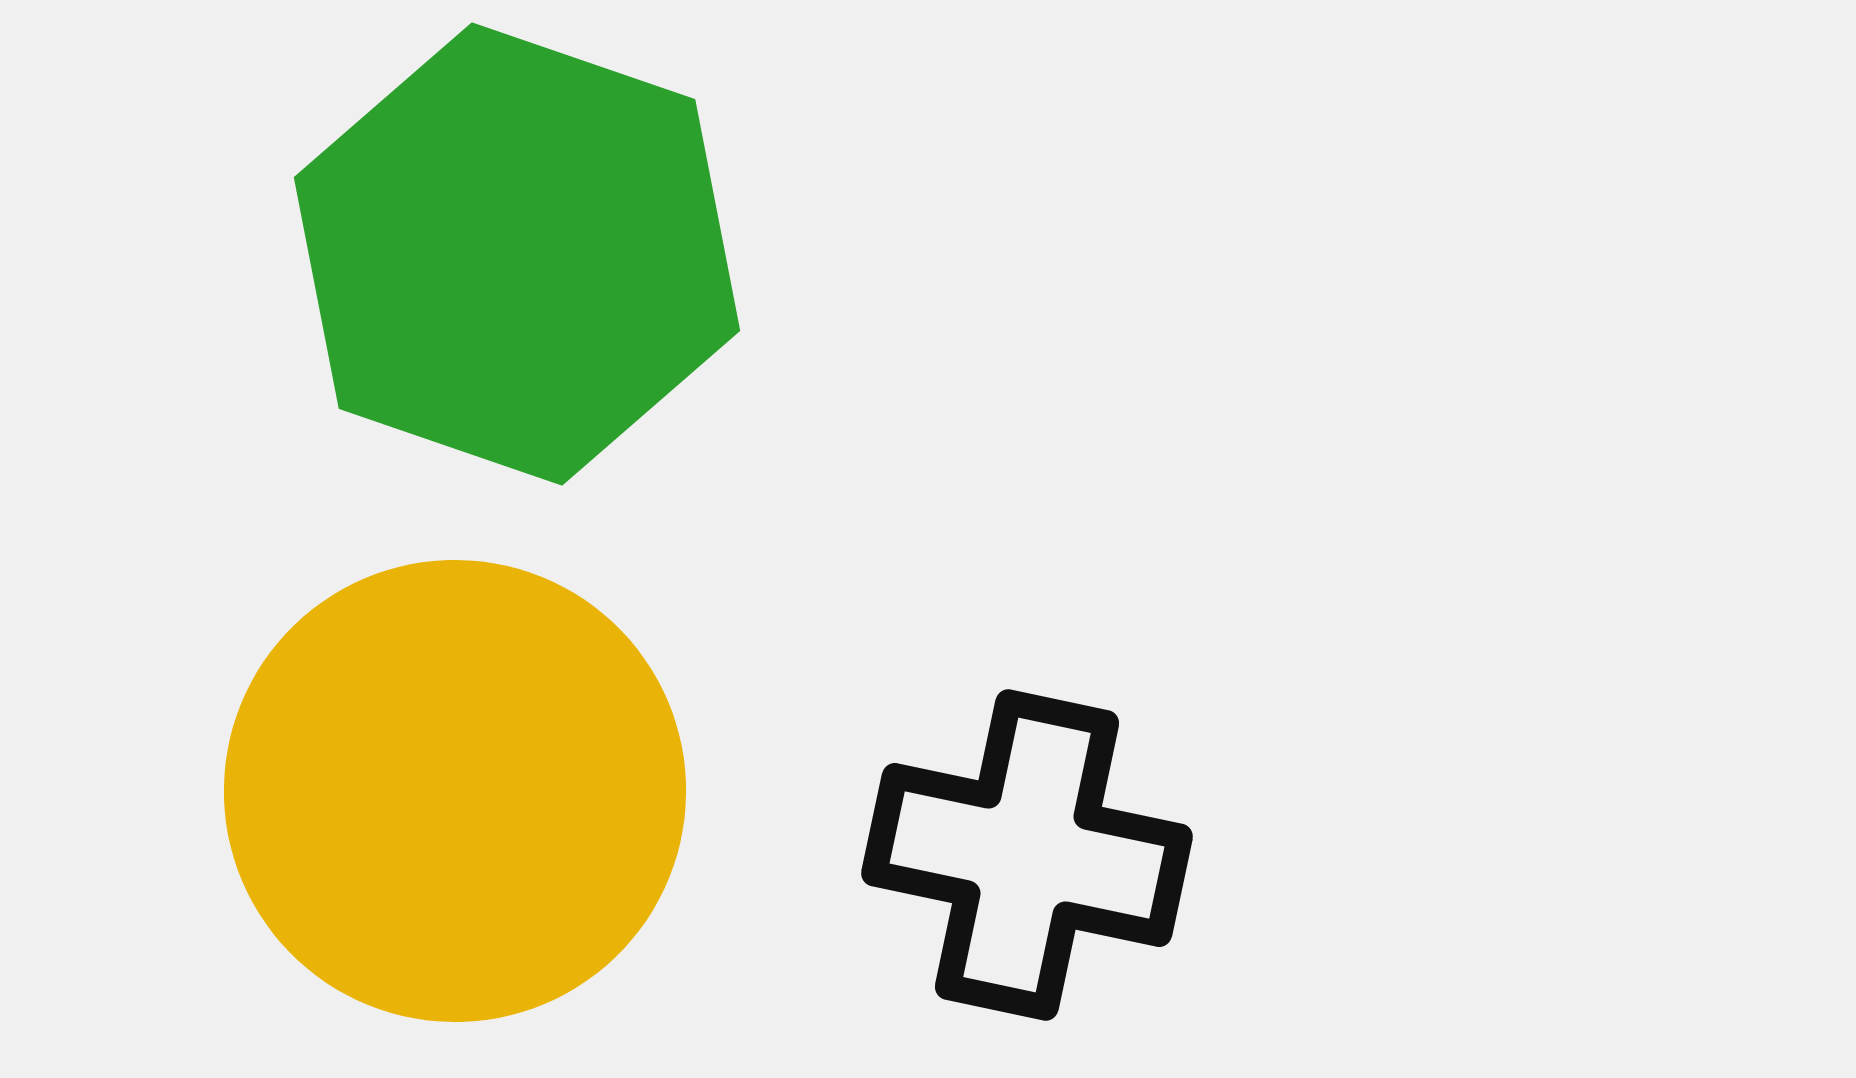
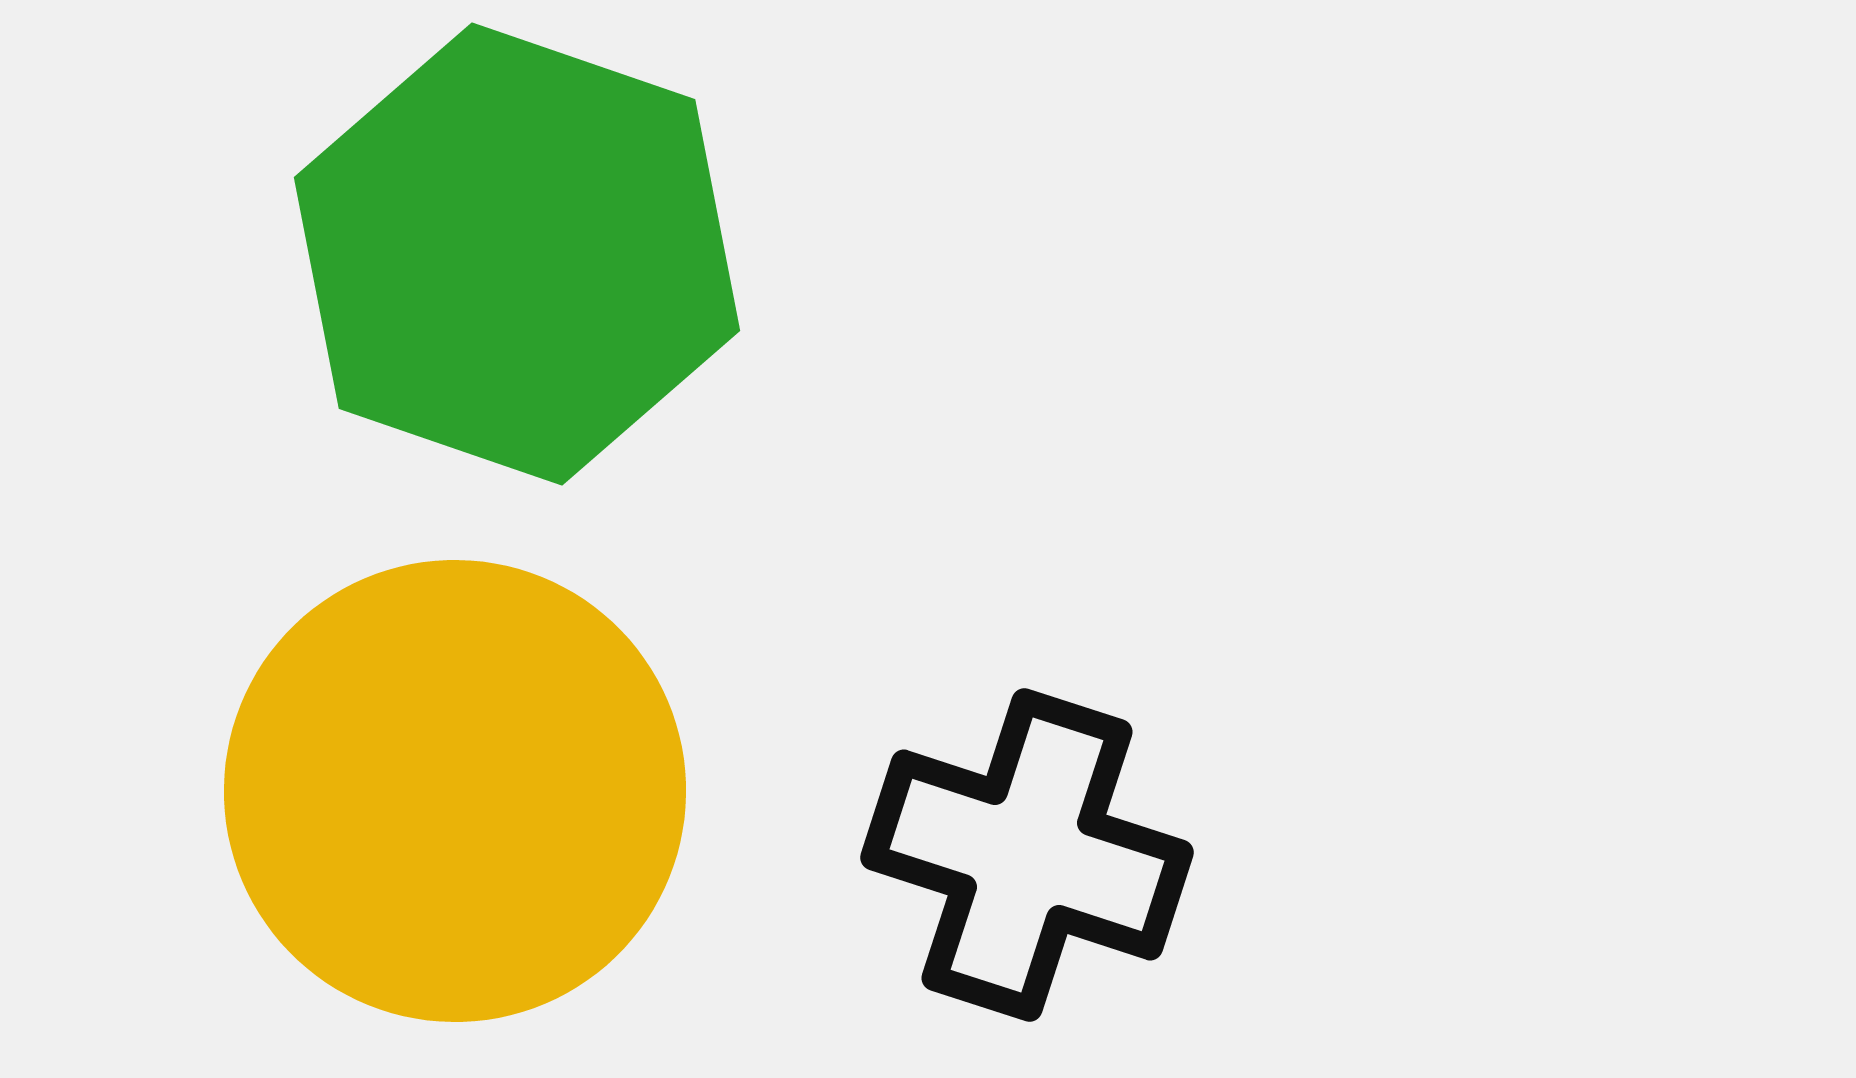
black cross: rotated 6 degrees clockwise
